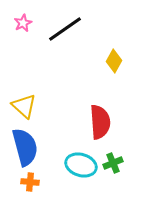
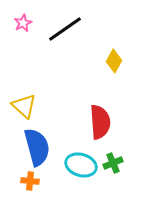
blue semicircle: moved 12 px right
orange cross: moved 1 px up
